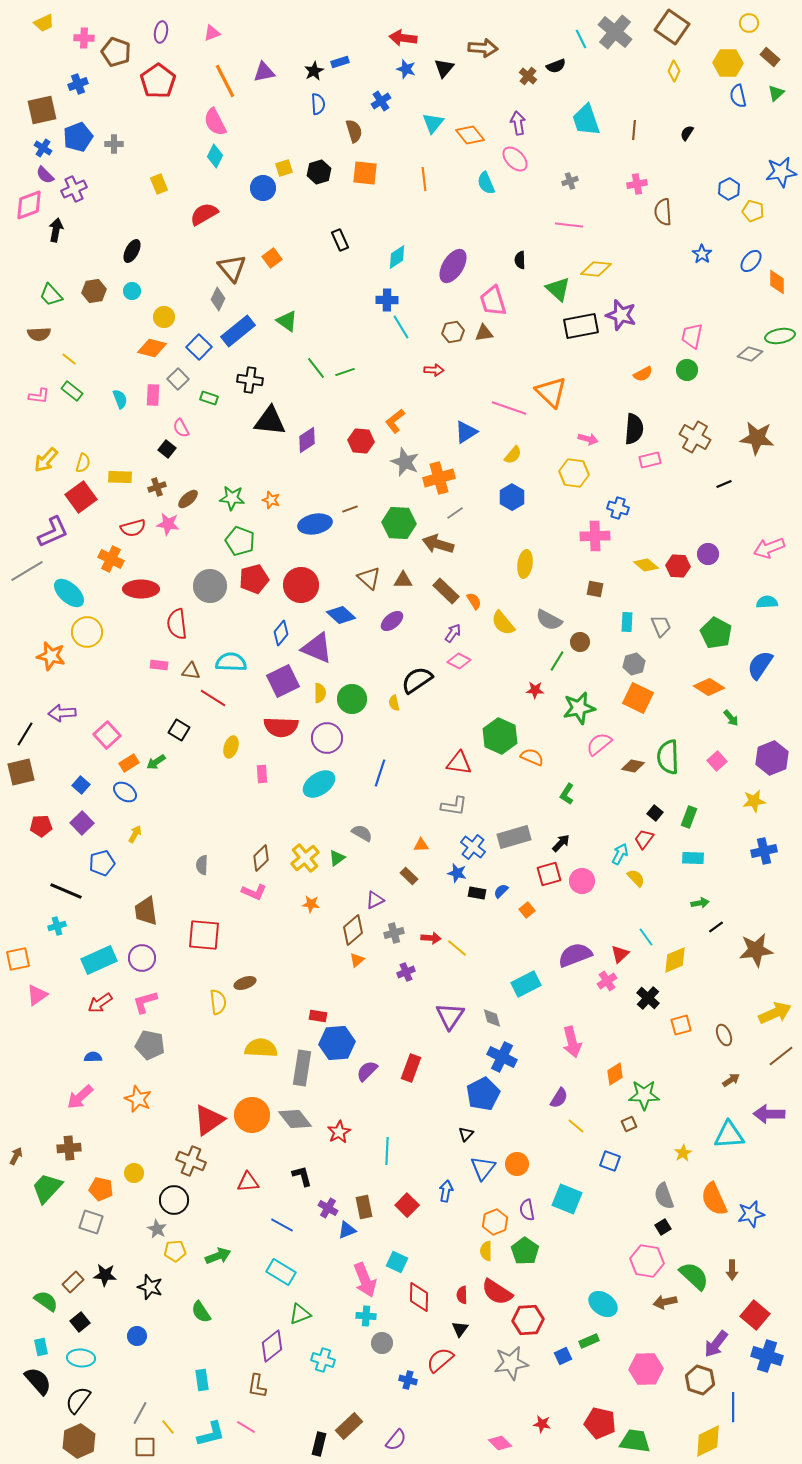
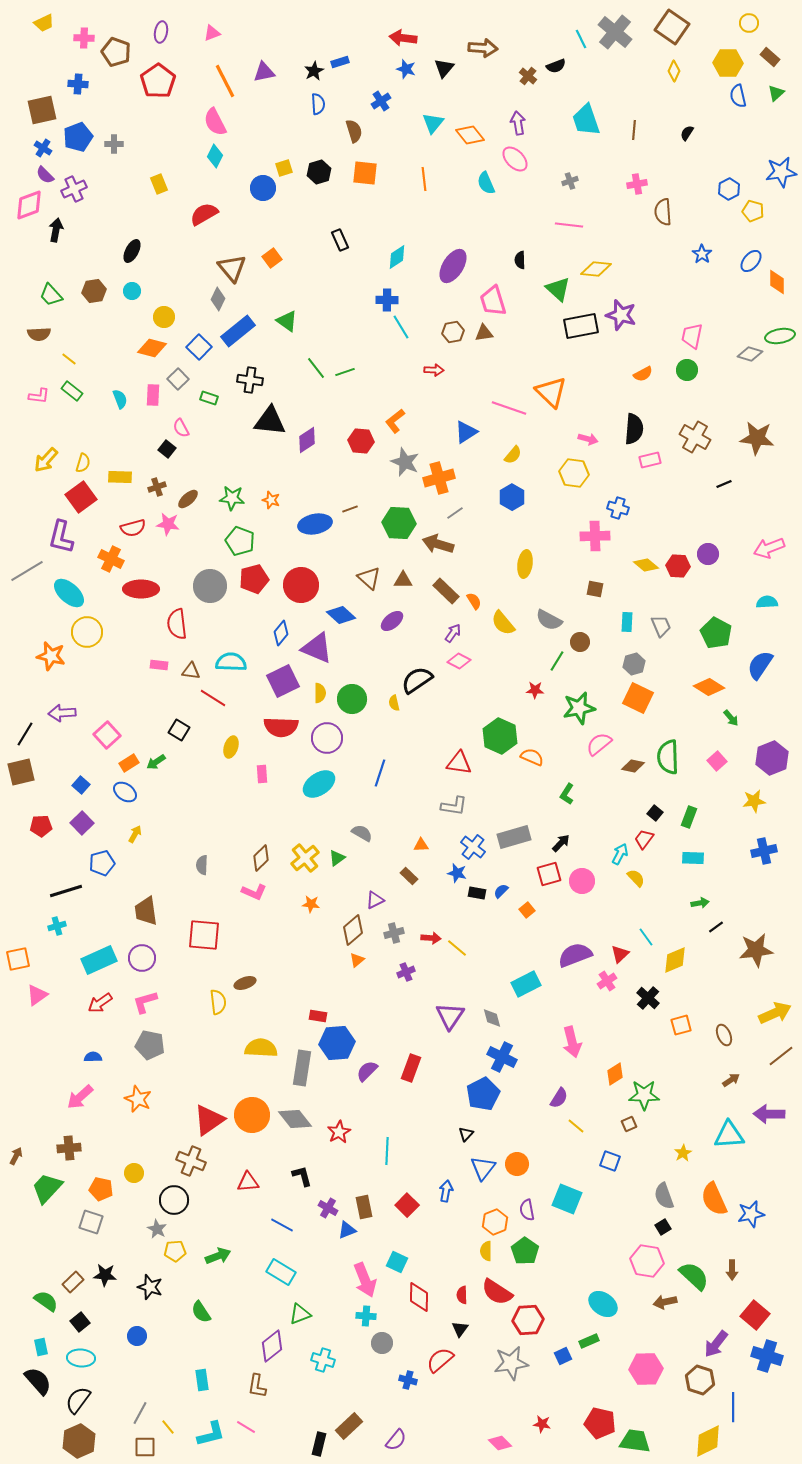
blue cross at (78, 84): rotated 24 degrees clockwise
purple L-shape at (53, 532): moved 8 px right, 5 px down; rotated 128 degrees clockwise
black line at (66, 891): rotated 40 degrees counterclockwise
